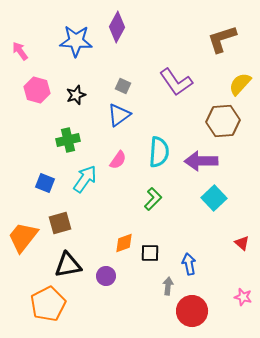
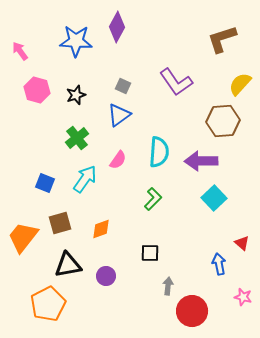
green cross: moved 9 px right, 2 px up; rotated 25 degrees counterclockwise
orange diamond: moved 23 px left, 14 px up
blue arrow: moved 30 px right
